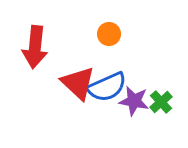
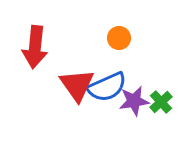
orange circle: moved 10 px right, 4 px down
red triangle: moved 1 px left, 2 px down; rotated 12 degrees clockwise
purple star: rotated 20 degrees counterclockwise
